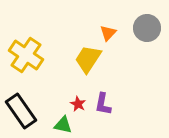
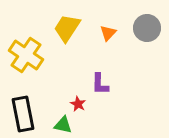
yellow trapezoid: moved 21 px left, 31 px up
purple L-shape: moved 3 px left, 20 px up; rotated 10 degrees counterclockwise
black rectangle: moved 2 px right, 3 px down; rotated 24 degrees clockwise
